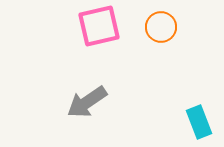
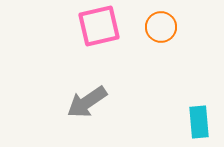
cyan rectangle: rotated 16 degrees clockwise
